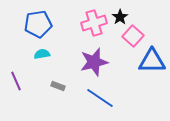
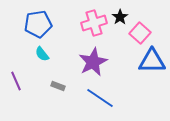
pink square: moved 7 px right, 3 px up
cyan semicircle: rotated 119 degrees counterclockwise
purple star: moved 1 px left; rotated 12 degrees counterclockwise
